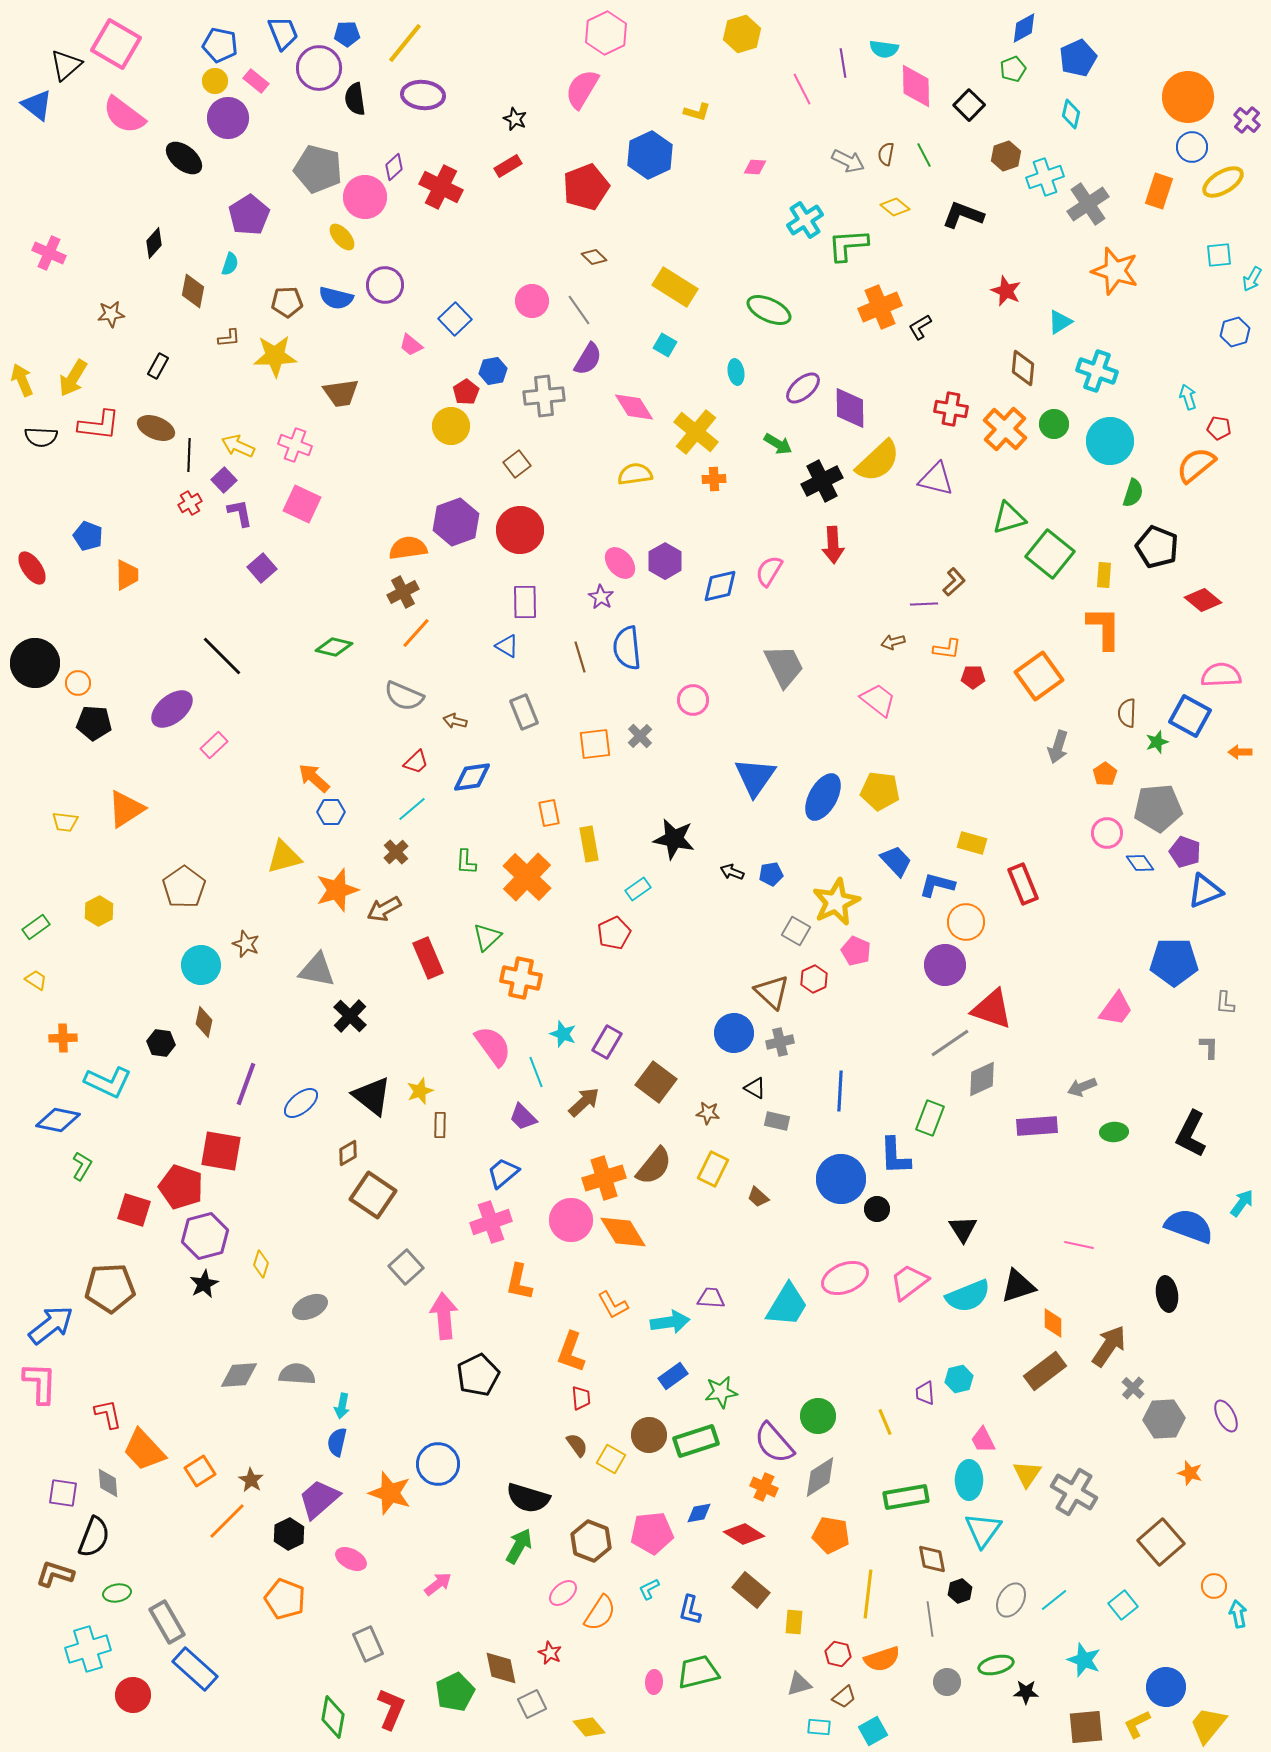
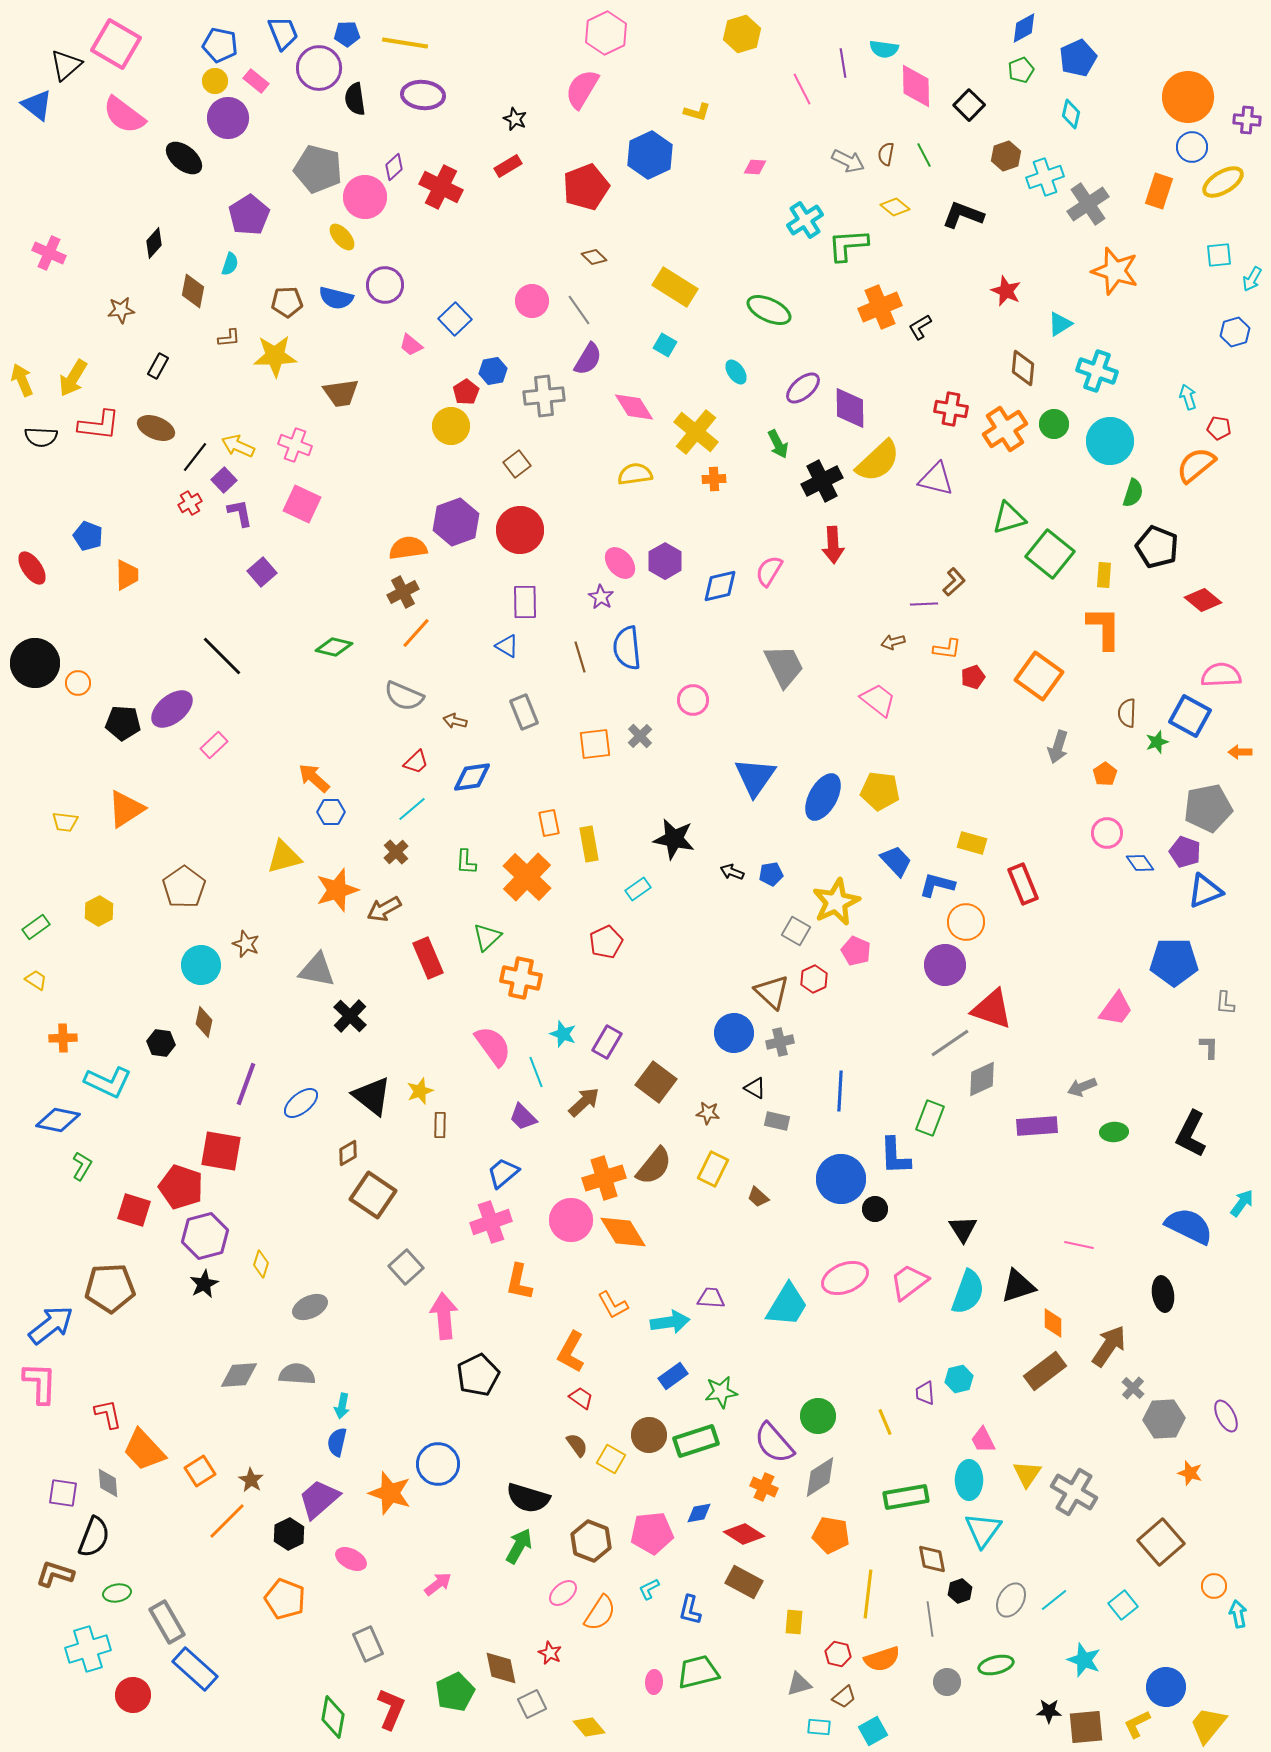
yellow line at (405, 43): rotated 60 degrees clockwise
green pentagon at (1013, 69): moved 8 px right, 1 px down
purple cross at (1247, 120): rotated 36 degrees counterclockwise
brown star at (111, 314): moved 10 px right, 4 px up
cyan triangle at (1060, 322): moved 2 px down
cyan ellipse at (736, 372): rotated 25 degrees counterclockwise
orange cross at (1005, 429): rotated 15 degrees clockwise
green arrow at (778, 444): rotated 32 degrees clockwise
black line at (189, 455): moved 6 px right, 2 px down; rotated 36 degrees clockwise
purple square at (262, 568): moved 4 px down
orange square at (1039, 676): rotated 18 degrees counterclockwise
red pentagon at (973, 677): rotated 20 degrees counterclockwise
black pentagon at (94, 723): moved 29 px right
gray pentagon at (1158, 808): moved 50 px right; rotated 6 degrees counterclockwise
orange rectangle at (549, 813): moved 10 px down
red pentagon at (614, 933): moved 8 px left, 9 px down
black circle at (877, 1209): moved 2 px left
blue semicircle at (1189, 1226): rotated 6 degrees clockwise
black ellipse at (1167, 1294): moved 4 px left
cyan semicircle at (968, 1296): moved 4 px up; rotated 48 degrees counterclockwise
orange L-shape at (571, 1352): rotated 9 degrees clockwise
red trapezoid at (581, 1398): rotated 50 degrees counterclockwise
brown rectangle at (751, 1590): moved 7 px left, 8 px up; rotated 12 degrees counterclockwise
black star at (1026, 1692): moved 23 px right, 19 px down
